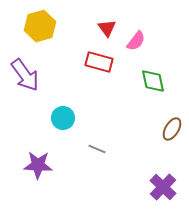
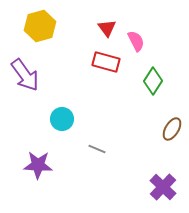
pink semicircle: rotated 65 degrees counterclockwise
red rectangle: moved 7 px right
green diamond: rotated 44 degrees clockwise
cyan circle: moved 1 px left, 1 px down
